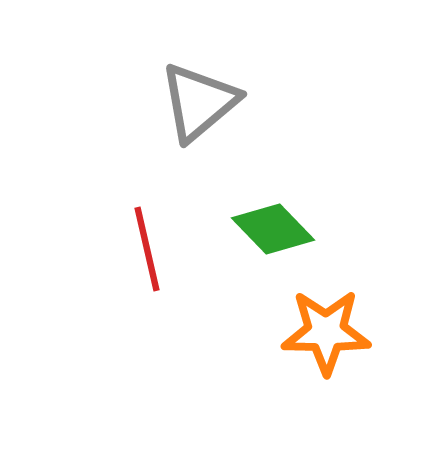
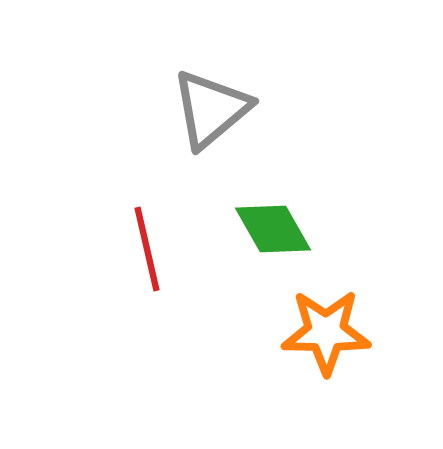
gray triangle: moved 12 px right, 7 px down
green diamond: rotated 14 degrees clockwise
